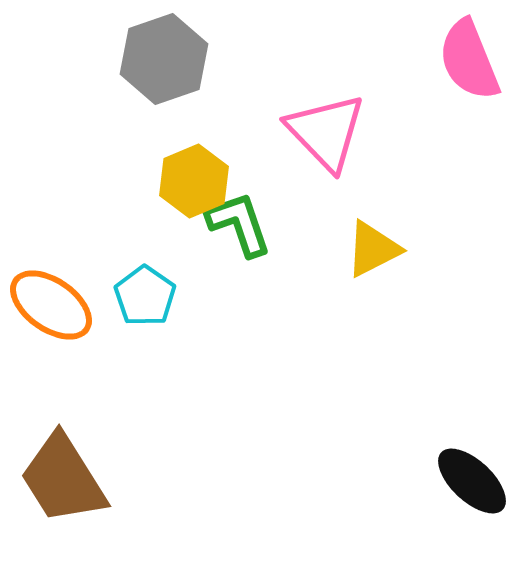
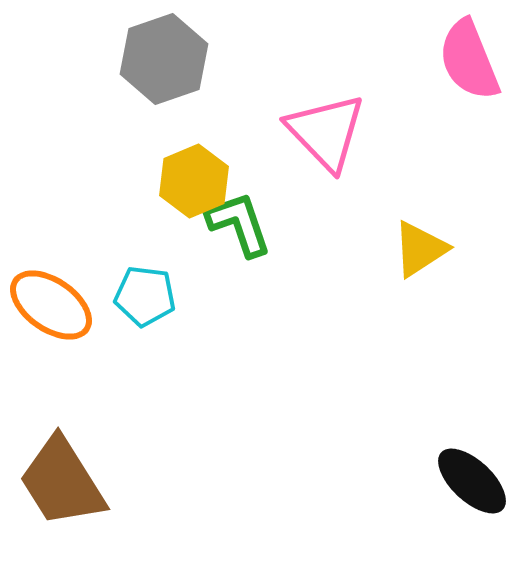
yellow triangle: moved 47 px right; rotated 6 degrees counterclockwise
cyan pentagon: rotated 28 degrees counterclockwise
brown trapezoid: moved 1 px left, 3 px down
